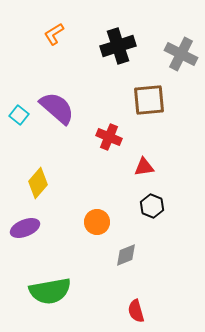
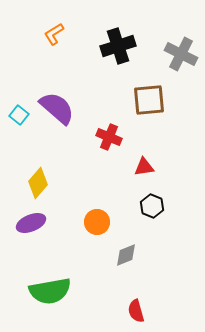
purple ellipse: moved 6 px right, 5 px up
